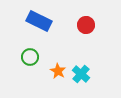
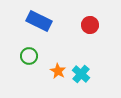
red circle: moved 4 px right
green circle: moved 1 px left, 1 px up
